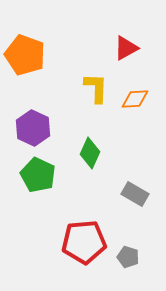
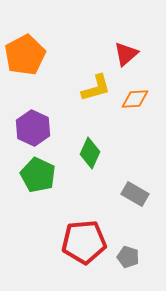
red triangle: moved 6 px down; rotated 12 degrees counterclockwise
orange pentagon: rotated 24 degrees clockwise
yellow L-shape: rotated 72 degrees clockwise
